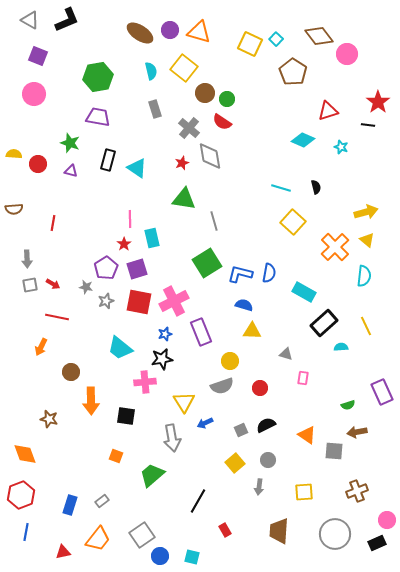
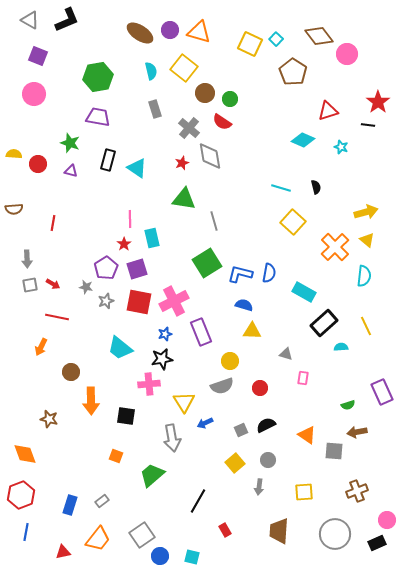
green circle at (227, 99): moved 3 px right
pink cross at (145, 382): moved 4 px right, 2 px down
